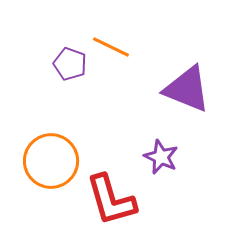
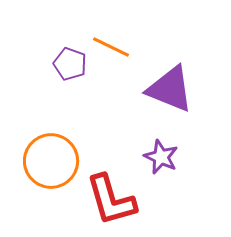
purple triangle: moved 17 px left
